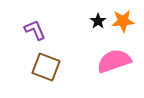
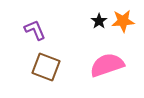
black star: moved 1 px right
pink semicircle: moved 7 px left, 4 px down
